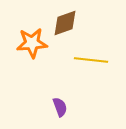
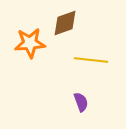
orange star: moved 2 px left
purple semicircle: moved 21 px right, 5 px up
